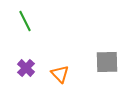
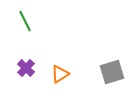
gray square: moved 5 px right, 10 px down; rotated 15 degrees counterclockwise
orange triangle: rotated 42 degrees clockwise
